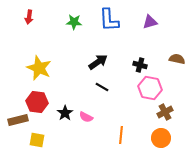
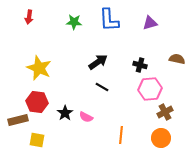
purple triangle: moved 1 px down
pink hexagon: moved 1 px down; rotated 15 degrees counterclockwise
